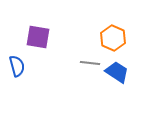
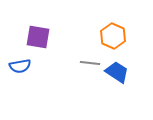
orange hexagon: moved 2 px up
blue semicircle: moved 3 px right; rotated 95 degrees clockwise
